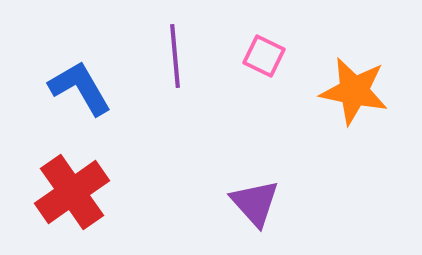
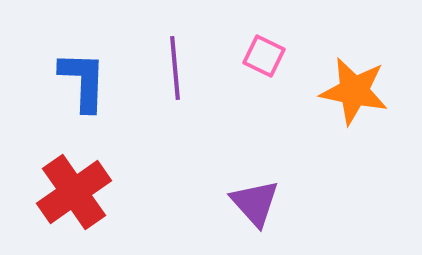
purple line: moved 12 px down
blue L-shape: moved 3 px right, 7 px up; rotated 32 degrees clockwise
red cross: moved 2 px right
